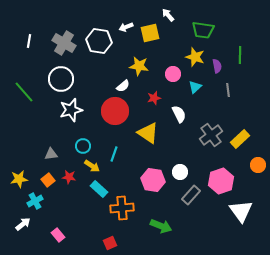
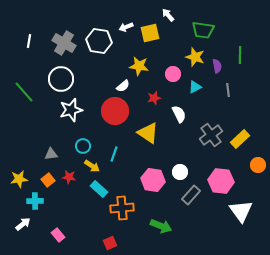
cyan triangle at (195, 87): rotated 16 degrees clockwise
pink hexagon at (221, 181): rotated 25 degrees clockwise
cyan cross at (35, 201): rotated 28 degrees clockwise
